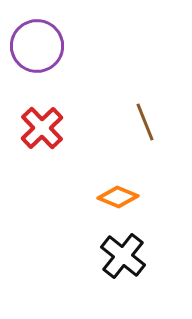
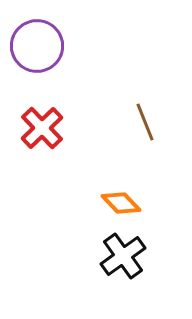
orange diamond: moved 3 px right, 6 px down; rotated 24 degrees clockwise
black cross: rotated 15 degrees clockwise
